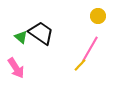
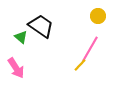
black trapezoid: moved 7 px up
